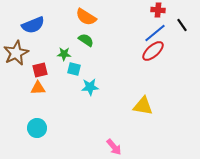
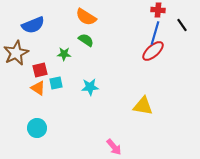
blue line: rotated 35 degrees counterclockwise
cyan square: moved 18 px left, 14 px down; rotated 24 degrees counterclockwise
orange triangle: rotated 35 degrees clockwise
